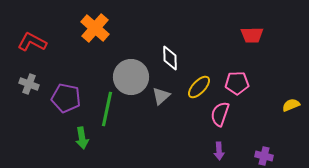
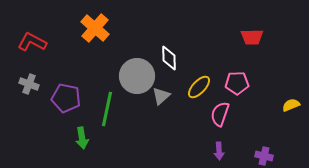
red trapezoid: moved 2 px down
white diamond: moved 1 px left
gray circle: moved 6 px right, 1 px up
